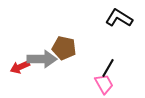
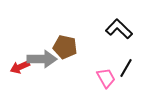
black L-shape: moved 11 px down; rotated 12 degrees clockwise
brown pentagon: moved 1 px right, 1 px up
black line: moved 18 px right
pink trapezoid: moved 2 px right, 6 px up
